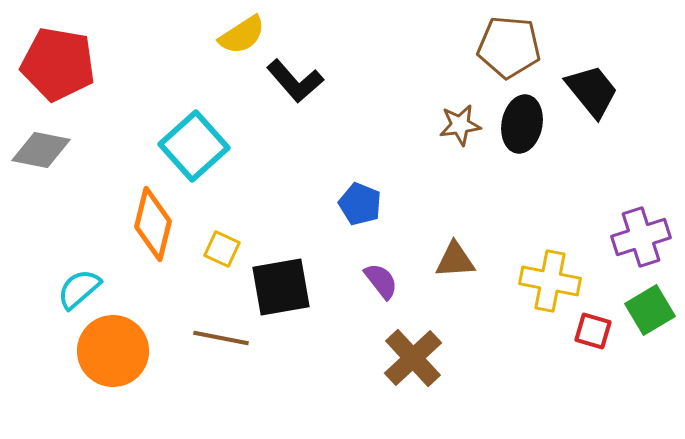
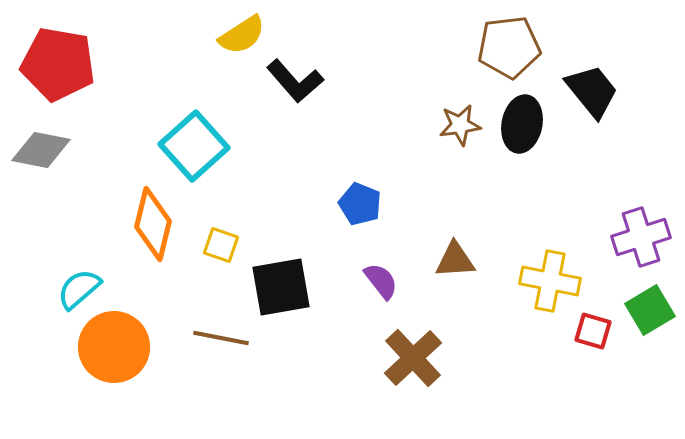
brown pentagon: rotated 12 degrees counterclockwise
yellow square: moved 1 px left, 4 px up; rotated 6 degrees counterclockwise
orange circle: moved 1 px right, 4 px up
